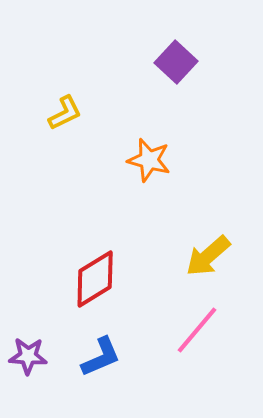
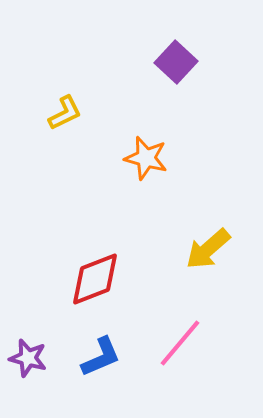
orange star: moved 3 px left, 2 px up
yellow arrow: moved 7 px up
red diamond: rotated 10 degrees clockwise
pink line: moved 17 px left, 13 px down
purple star: moved 2 px down; rotated 12 degrees clockwise
